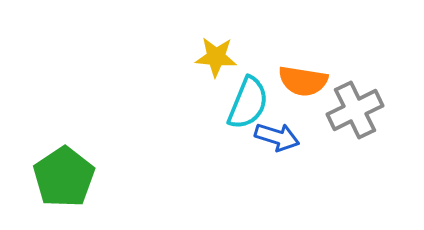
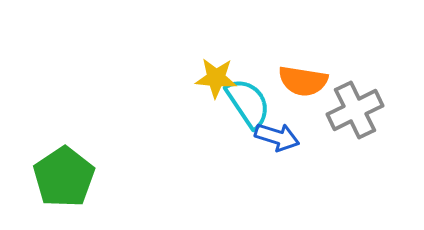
yellow star: moved 21 px down
cyan semicircle: rotated 56 degrees counterclockwise
